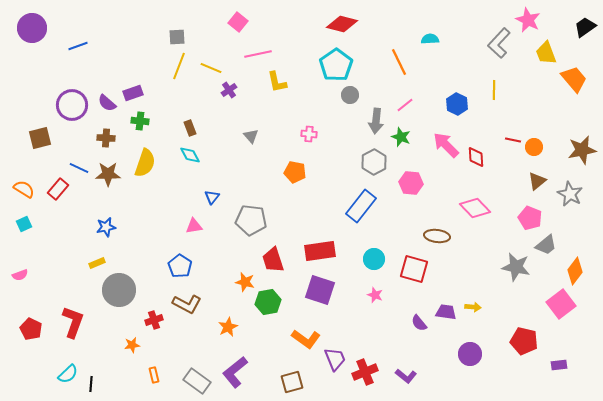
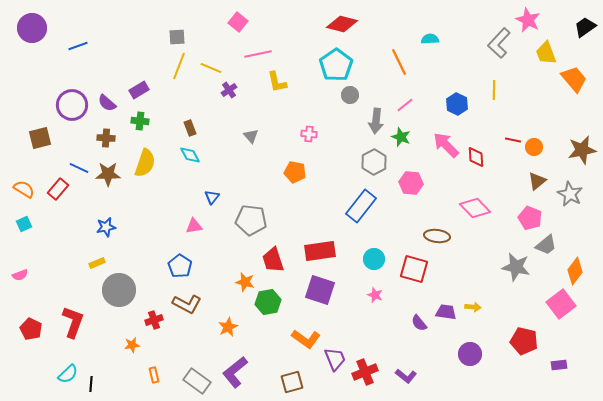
purple rectangle at (133, 93): moved 6 px right, 3 px up; rotated 12 degrees counterclockwise
